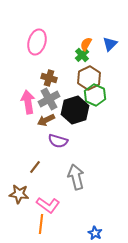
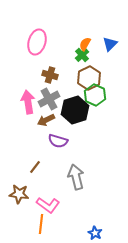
orange semicircle: moved 1 px left
brown cross: moved 1 px right, 3 px up
